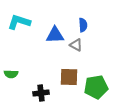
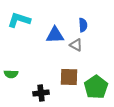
cyan L-shape: moved 2 px up
green pentagon: rotated 25 degrees counterclockwise
